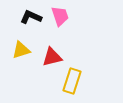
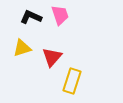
pink trapezoid: moved 1 px up
yellow triangle: moved 1 px right, 2 px up
red triangle: rotated 35 degrees counterclockwise
